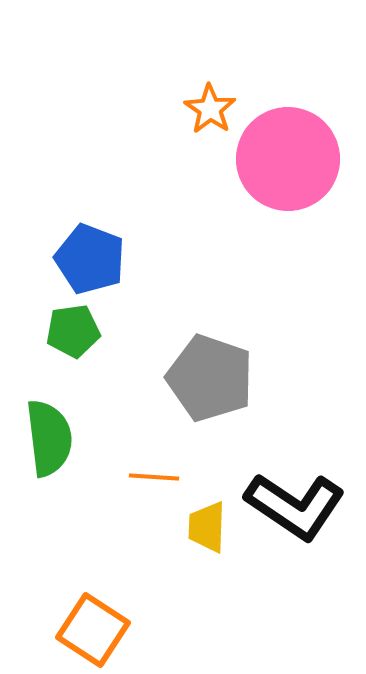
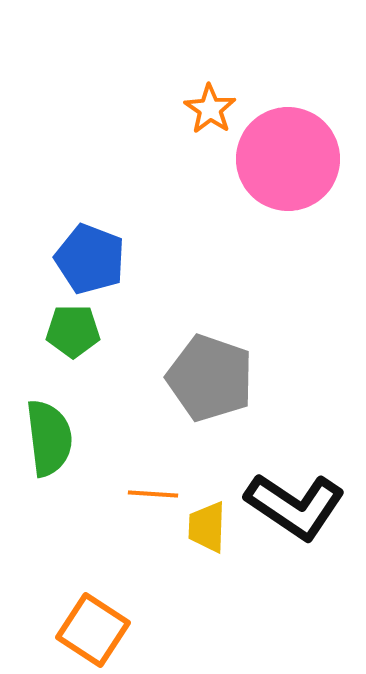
green pentagon: rotated 8 degrees clockwise
orange line: moved 1 px left, 17 px down
